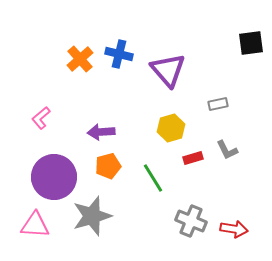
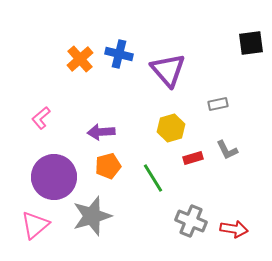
pink triangle: rotated 44 degrees counterclockwise
